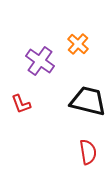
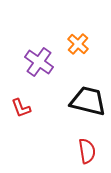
purple cross: moved 1 px left, 1 px down
red L-shape: moved 4 px down
red semicircle: moved 1 px left, 1 px up
